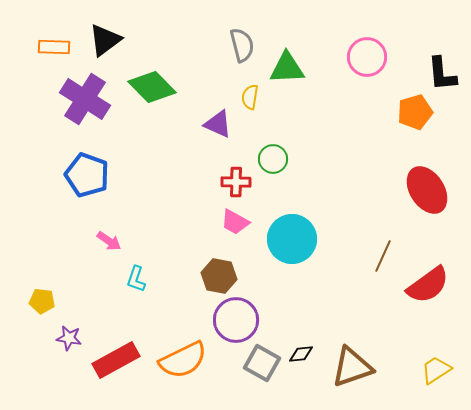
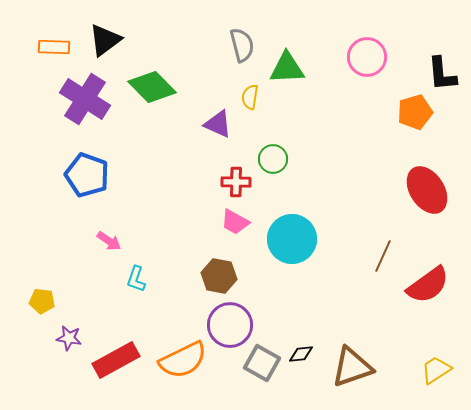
purple circle: moved 6 px left, 5 px down
